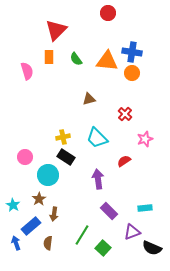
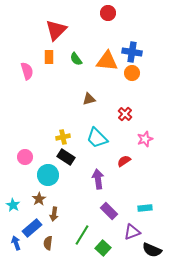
blue rectangle: moved 1 px right, 2 px down
black semicircle: moved 2 px down
